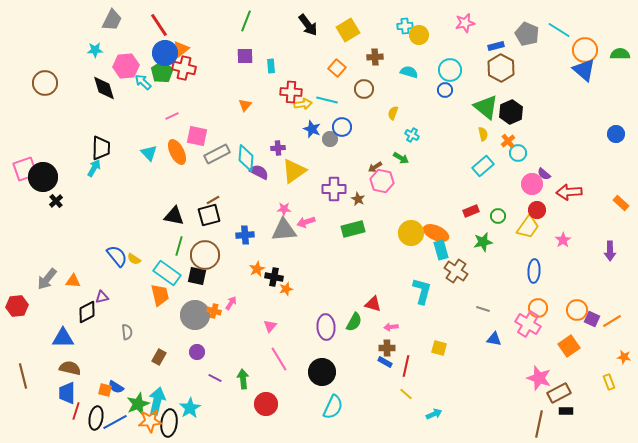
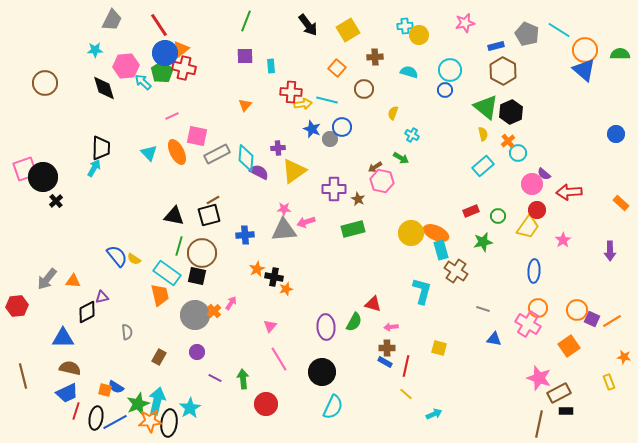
brown hexagon at (501, 68): moved 2 px right, 3 px down
brown circle at (205, 255): moved 3 px left, 2 px up
orange cross at (214, 311): rotated 32 degrees clockwise
blue trapezoid at (67, 393): rotated 115 degrees counterclockwise
